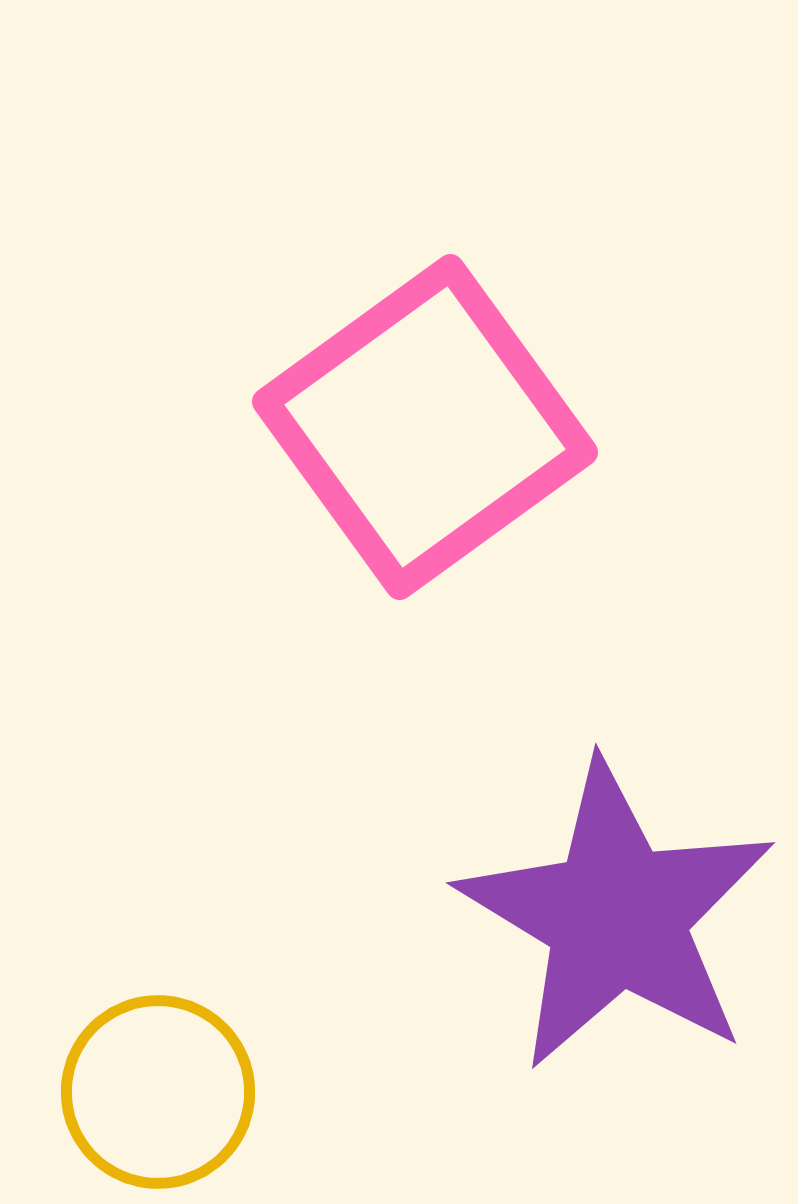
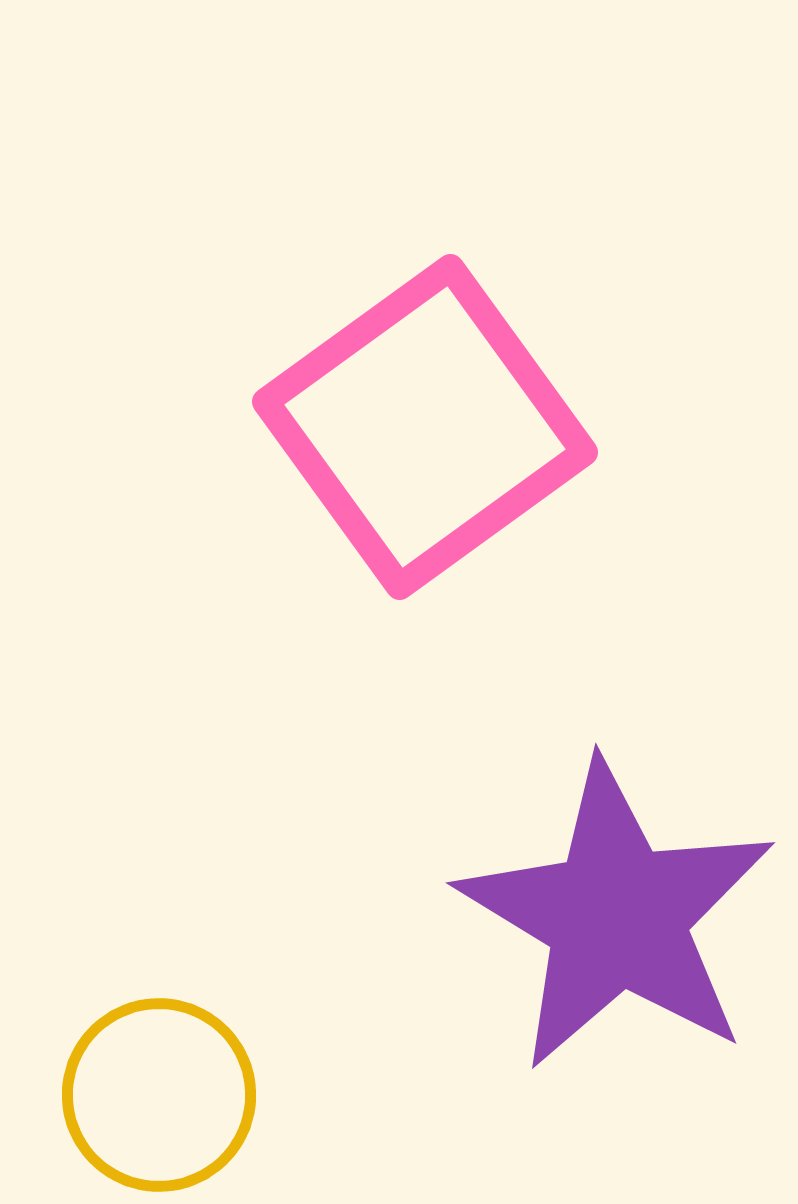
yellow circle: moved 1 px right, 3 px down
